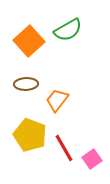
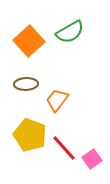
green semicircle: moved 2 px right, 2 px down
red line: rotated 12 degrees counterclockwise
